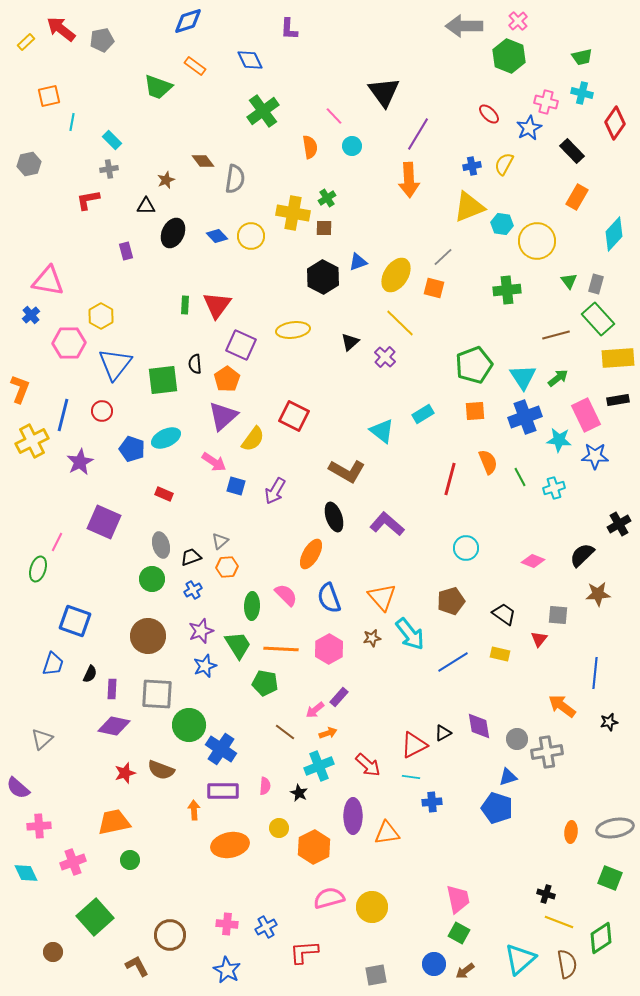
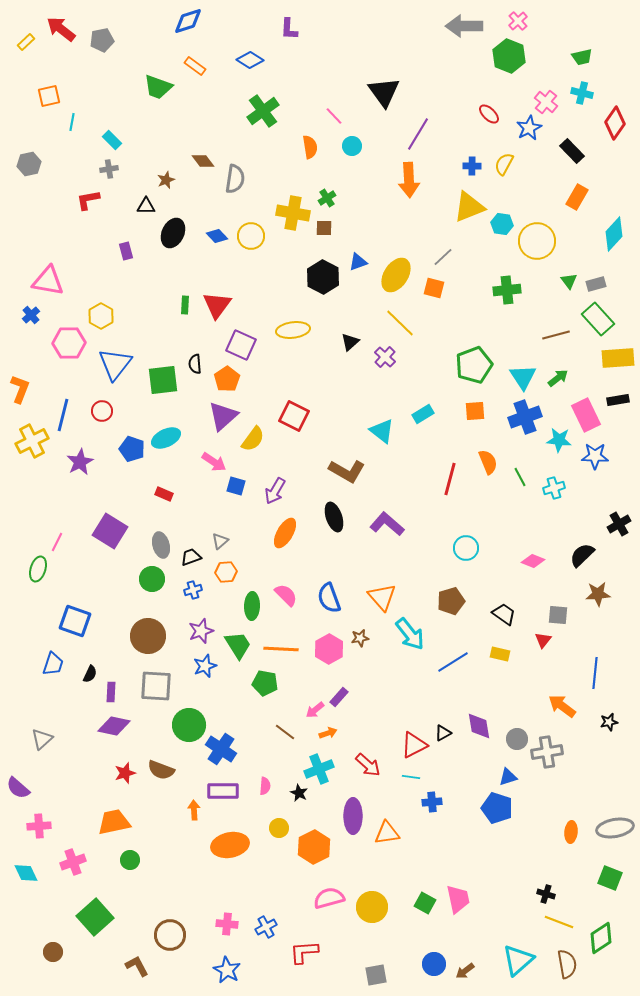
blue diamond at (250, 60): rotated 32 degrees counterclockwise
pink cross at (546, 102): rotated 25 degrees clockwise
blue cross at (472, 166): rotated 12 degrees clockwise
gray rectangle at (596, 284): rotated 60 degrees clockwise
purple square at (104, 522): moved 6 px right, 9 px down; rotated 8 degrees clockwise
orange ellipse at (311, 554): moved 26 px left, 21 px up
orange hexagon at (227, 567): moved 1 px left, 5 px down
blue cross at (193, 590): rotated 12 degrees clockwise
brown star at (372, 638): moved 12 px left
red triangle at (539, 639): moved 4 px right, 1 px down
purple rectangle at (112, 689): moved 1 px left, 3 px down
gray square at (157, 694): moved 1 px left, 8 px up
cyan cross at (319, 766): moved 3 px down
green square at (459, 933): moved 34 px left, 30 px up
cyan triangle at (520, 959): moved 2 px left, 1 px down
